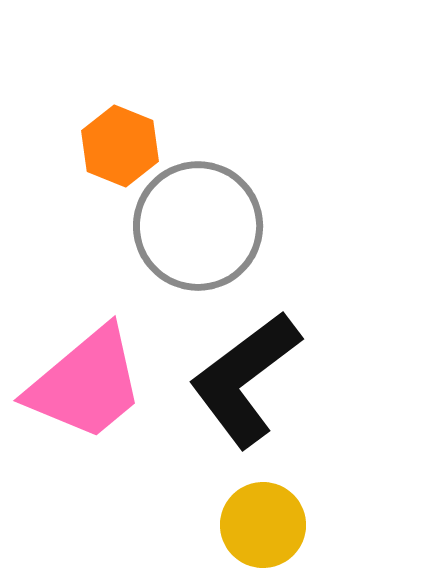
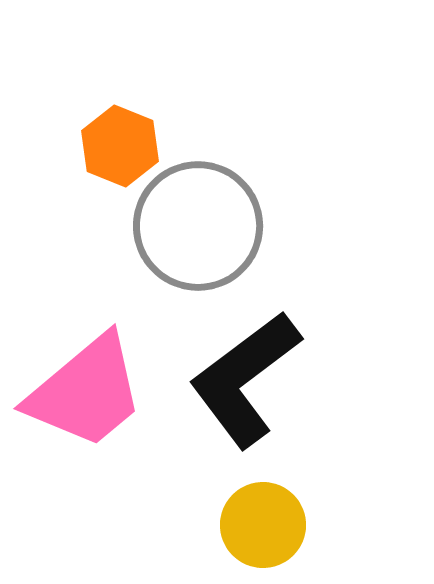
pink trapezoid: moved 8 px down
